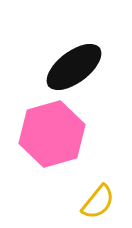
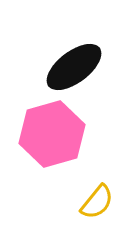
yellow semicircle: moved 1 px left
